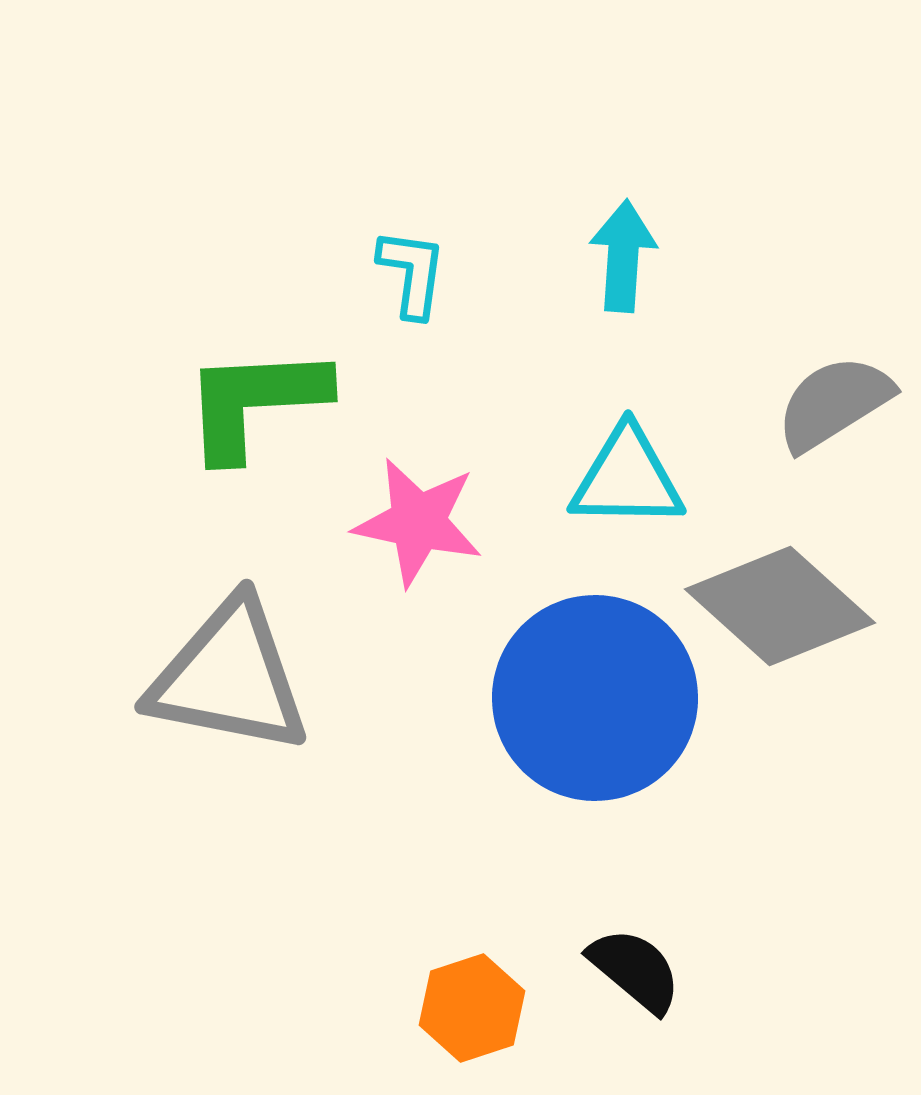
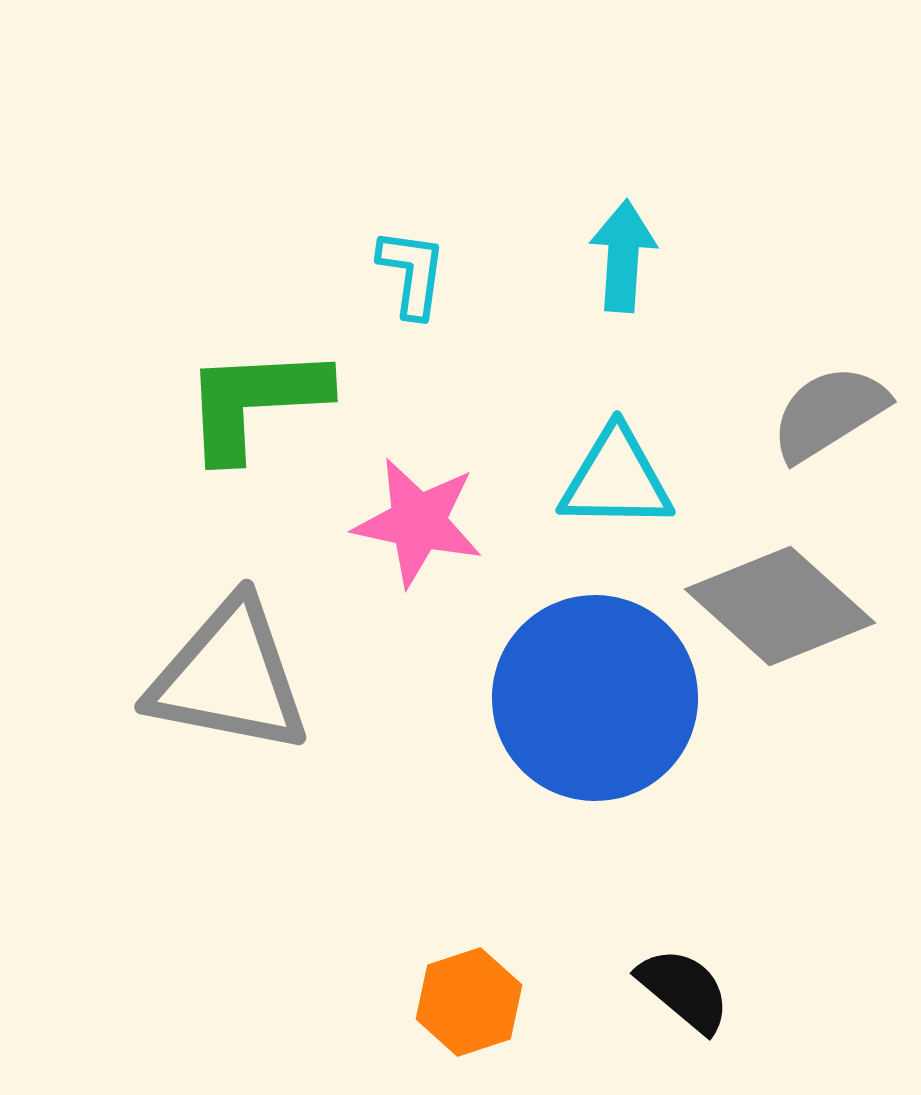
gray semicircle: moved 5 px left, 10 px down
cyan triangle: moved 11 px left, 1 px down
black semicircle: moved 49 px right, 20 px down
orange hexagon: moved 3 px left, 6 px up
